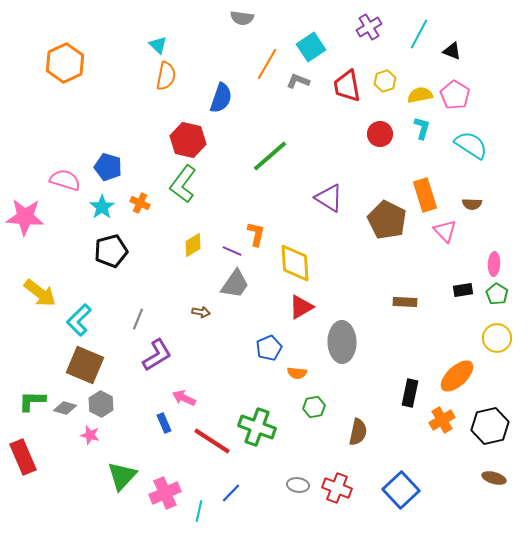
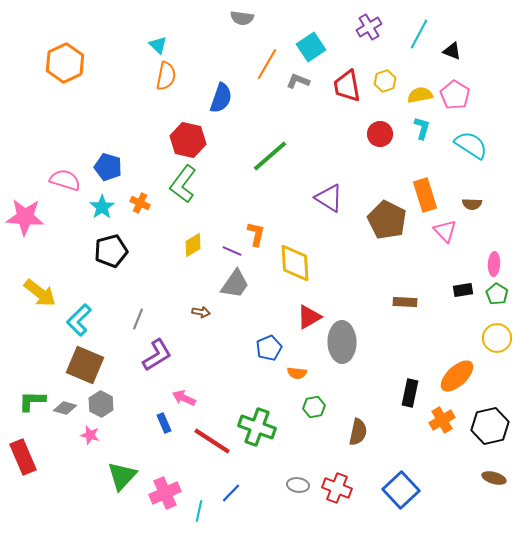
red triangle at (301, 307): moved 8 px right, 10 px down
